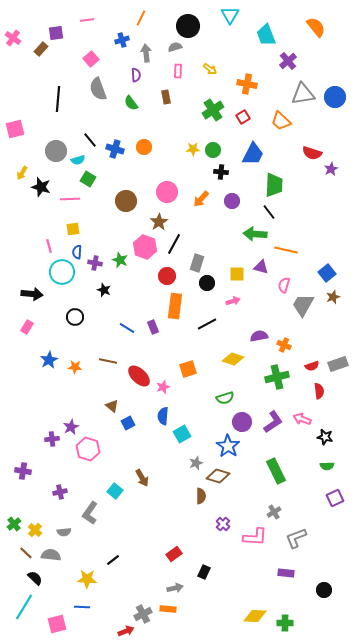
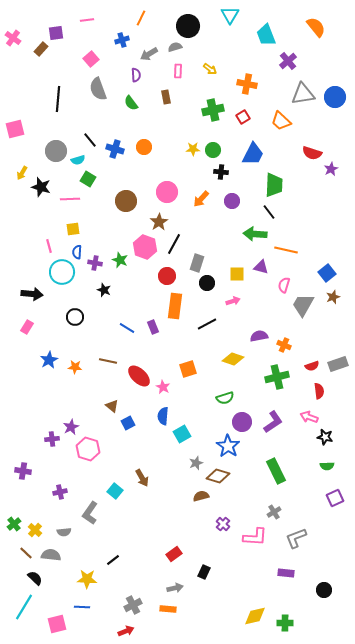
gray arrow at (146, 53): moved 3 px right, 1 px down; rotated 114 degrees counterclockwise
green cross at (213, 110): rotated 20 degrees clockwise
pink star at (163, 387): rotated 24 degrees counterclockwise
pink arrow at (302, 419): moved 7 px right, 2 px up
brown semicircle at (201, 496): rotated 105 degrees counterclockwise
gray cross at (143, 614): moved 10 px left, 9 px up
yellow diamond at (255, 616): rotated 15 degrees counterclockwise
